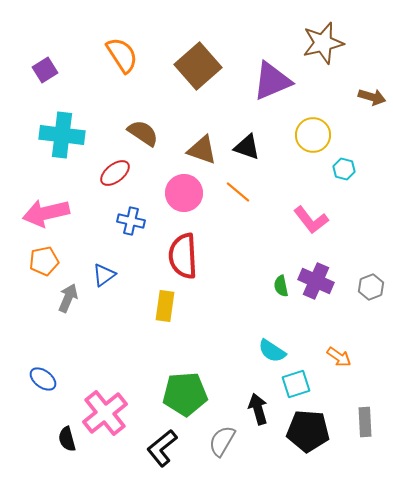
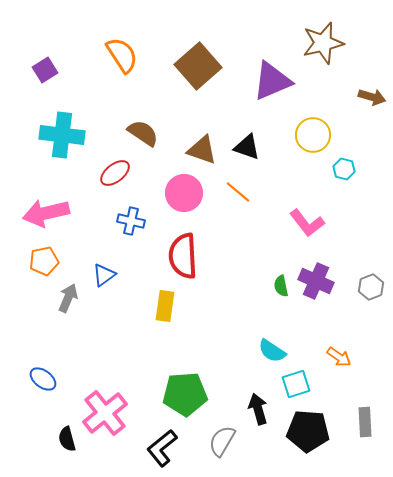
pink L-shape: moved 4 px left, 3 px down
